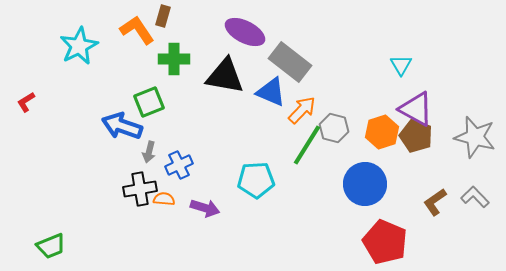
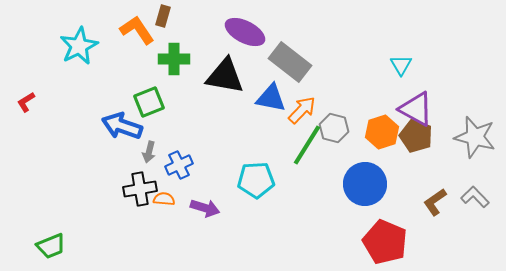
blue triangle: moved 6 px down; rotated 12 degrees counterclockwise
